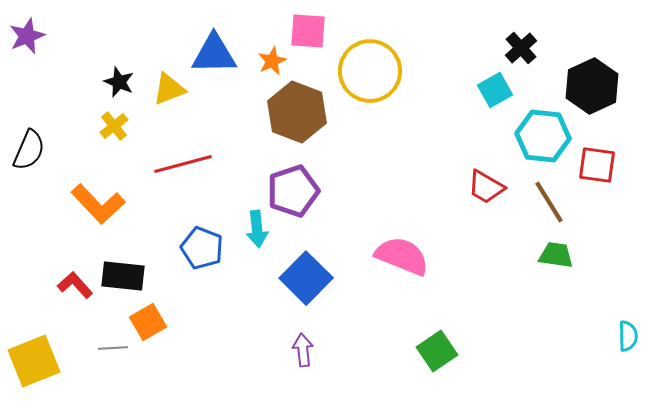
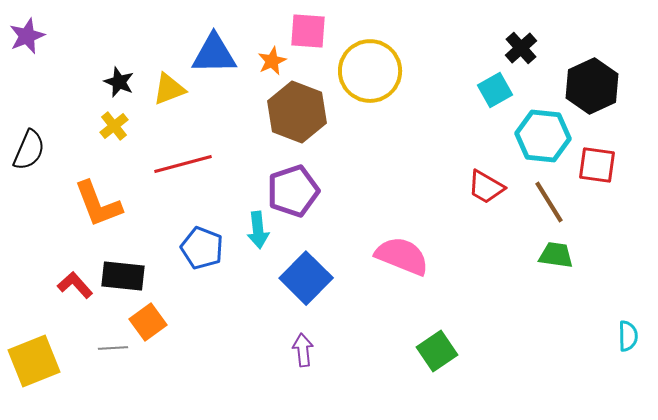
orange L-shape: rotated 22 degrees clockwise
cyan arrow: moved 1 px right, 1 px down
orange square: rotated 6 degrees counterclockwise
